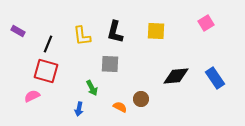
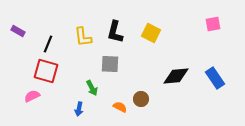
pink square: moved 7 px right, 1 px down; rotated 21 degrees clockwise
yellow square: moved 5 px left, 2 px down; rotated 24 degrees clockwise
yellow L-shape: moved 1 px right, 1 px down
